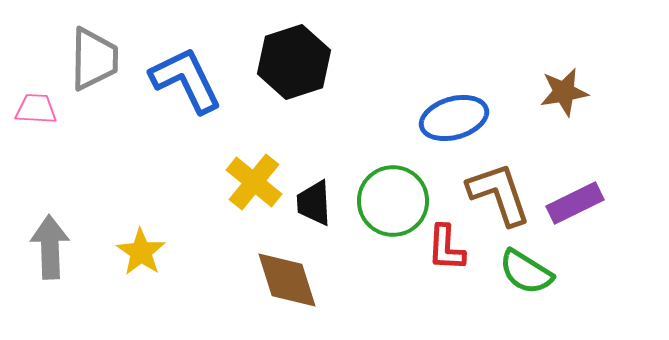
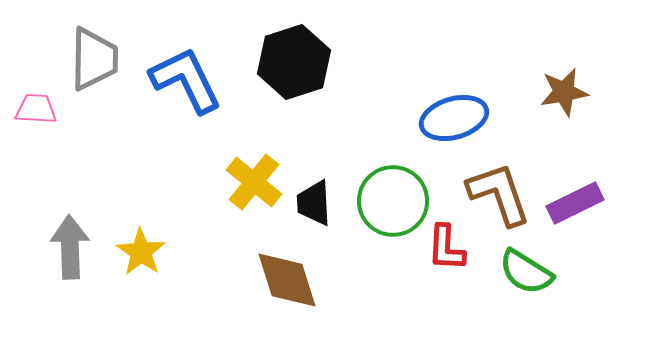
gray arrow: moved 20 px right
